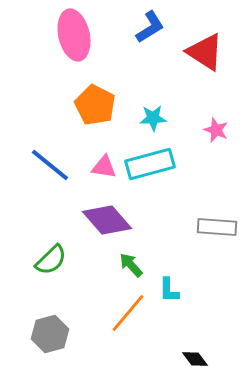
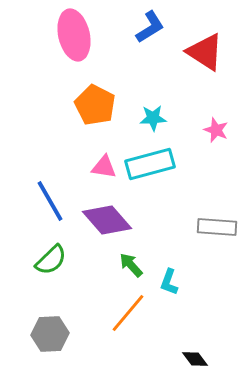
blue line: moved 36 px down; rotated 21 degrees clockwise
cyan L-shape: moved 8 px up; rotated 20 degrees clockwise
gray hexagon: rotated 12 degrees clockwise
